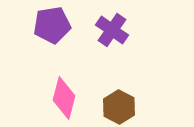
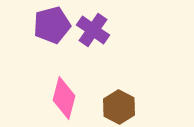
purple pentagon: rotated 6 degrees counterclockwise
purple cross: moved 19 px left
